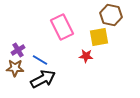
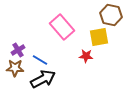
pink rectangle: rotated 15 degrees counterclockwise
